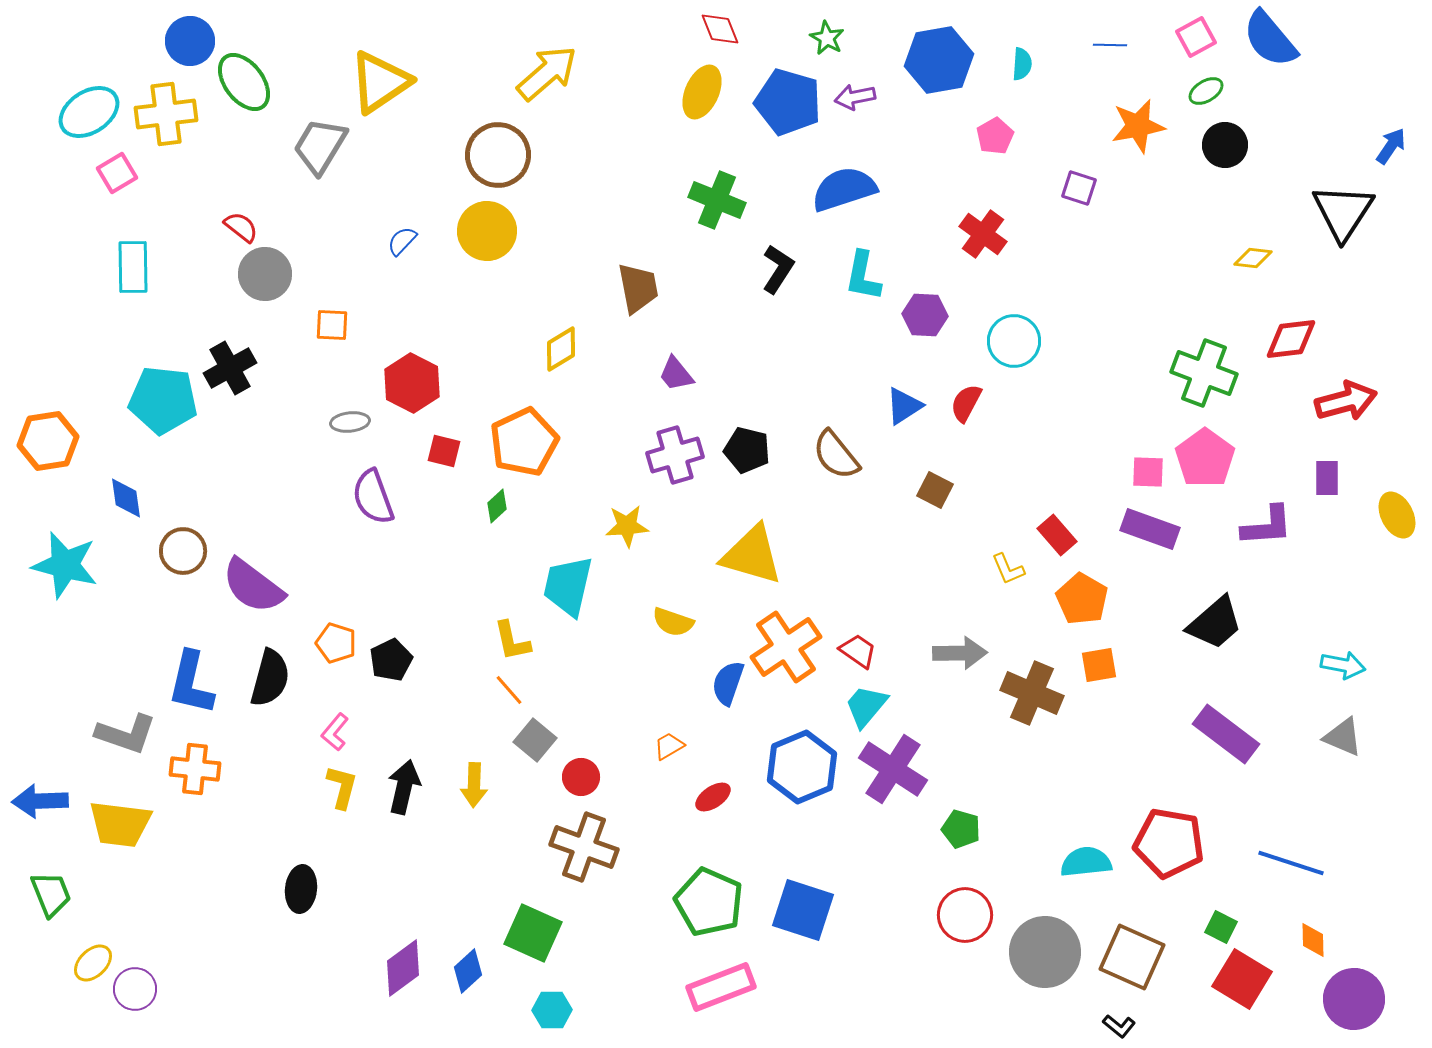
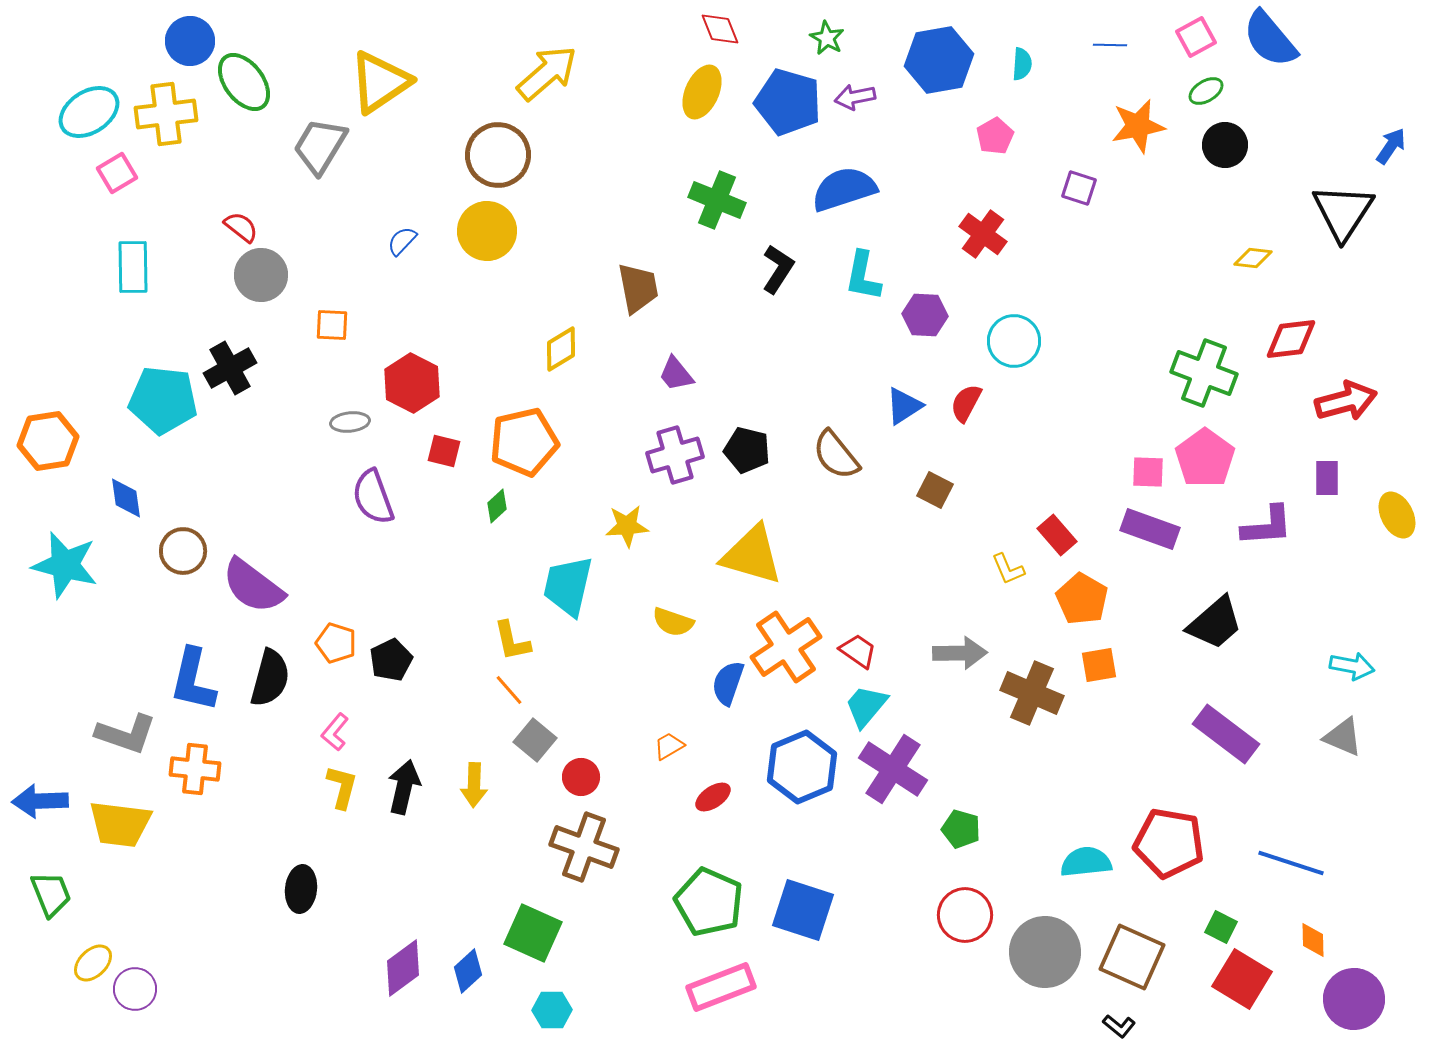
gray circle at (265, 274): moved 4 px left, 1 px down
orange pentagon at (524, 442): rotated 12 degrees clockwise
cyan arrow at (1343, 665): moved 9 px right, 1 px down
blue L-shape at (191, 683): moved 2 px right, 3 px up
